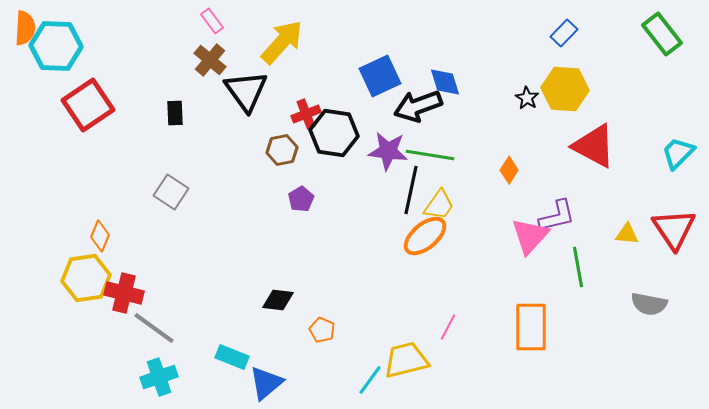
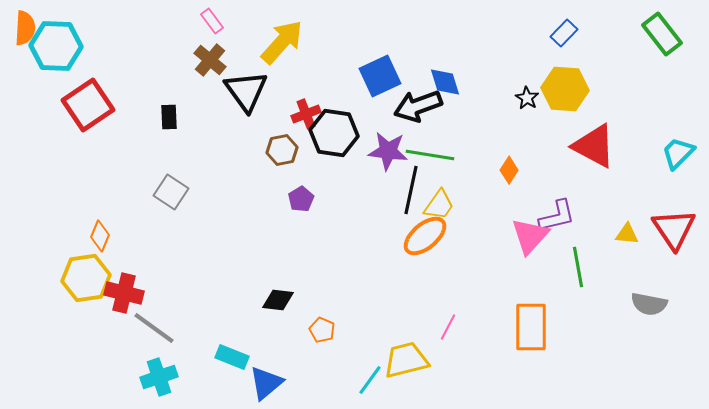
black rectangle at (175, 113): moved 6 px left, 4 px down
